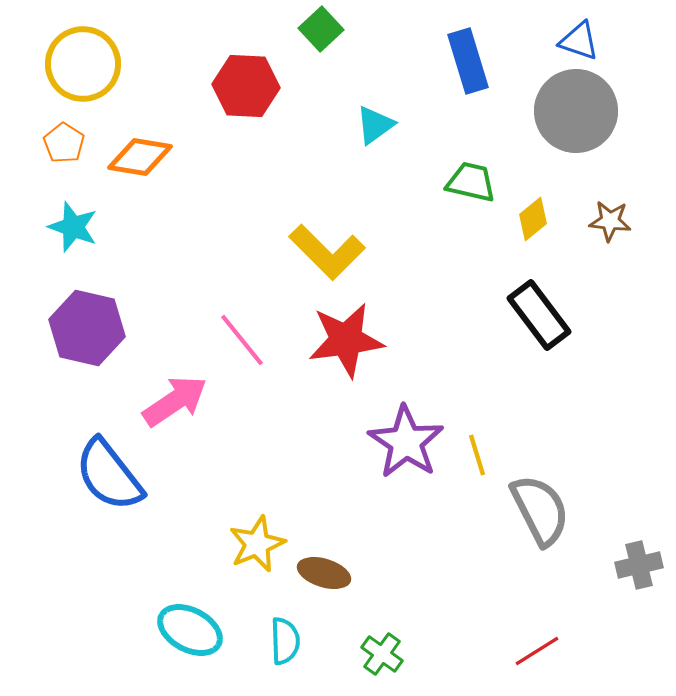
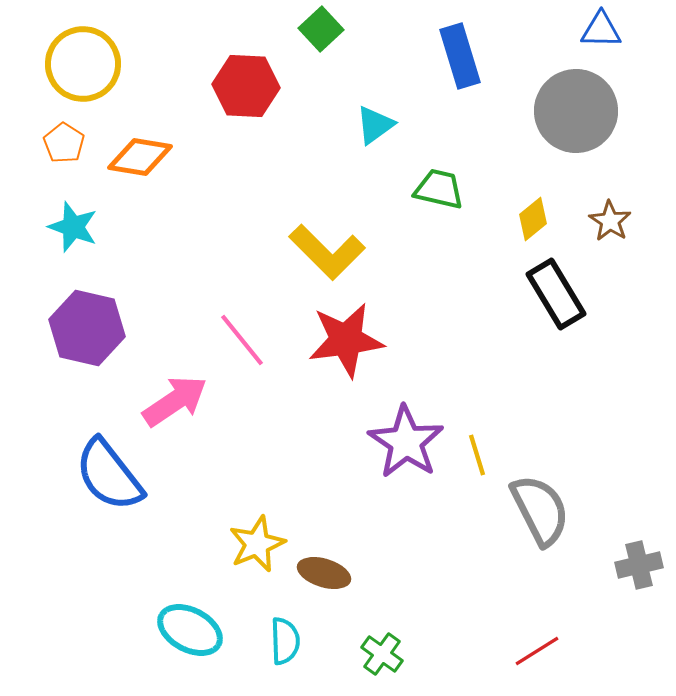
blue triangle: moved 22 px right, 11 px up; rotated 18 degrees counterclockwise
blue rectangle: moved 8 px left, 5 px up
green trapezoid: moved 32 px left, 7 px down
brown star: rotated 27 degrees clockwise
black rectangle: moved 17 px right, 21 px up; rotated 6 degrees clockwise
